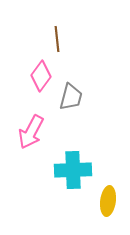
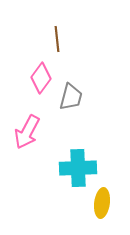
pink diamond: moved 2 px down
pink arrow: moved 4 px left
cyan cross: moved 5 px right, 2 px up
yellow ellipse: moved 6 px left, 2 px down
